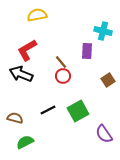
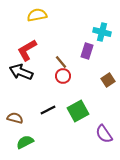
cyan cross: moved 1 px left, 1 px down
purple rectangle: rotated 14 degrees clockwise
black arrow: moved 2 px up
